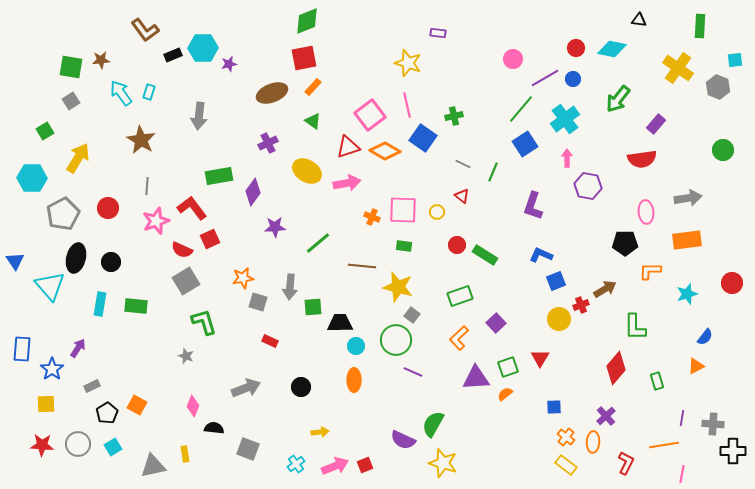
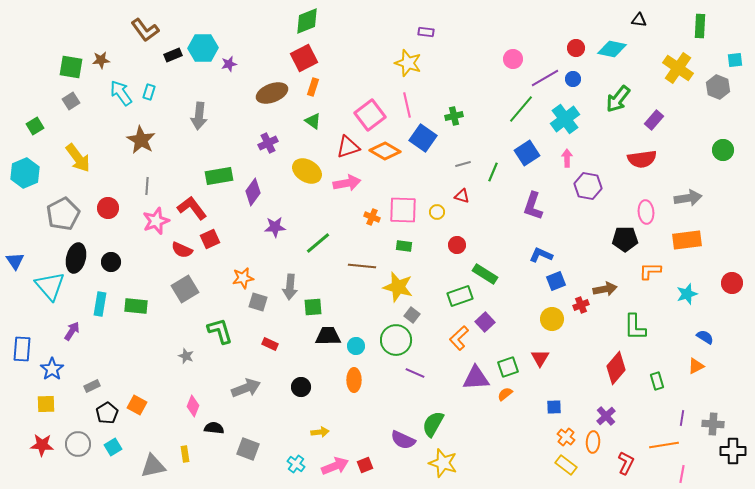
purple rectangle at (438, 33): moved 12 px left, 1 px up
red square at (304, 58): rotated 16 degrees counterclockwise
orange rectangle at (313, 87): rotated 24 degrees counterclockwise
purple rectangle at (656, 124): moved 2 px left, 4 px up
green square at (45, 131): moved 10 px left, 5 px up
blue square at (525, 144): moved 2 px right, 9 px down
yellow arrow at (78, 158): rotated 112 degrees clockwise
gray line at (463, 164): rotated 42 degrees counterclockwise
cyan hexagon at (32, 178): moved 7 px left, 5 px up; rotated 24 degrees counterclockwise
red triangle at (462, 196): rotated 21 degrees counterclockwise
black pentagon at (625, 243): moved 4 px up
green rectangle at (485, 255): moved 19 px down
gray square at (186, 281): moved 1 px left, 8 px down
brown arrow at (605, 289): rotated 20 degrees clockwise
yellow circle at (559, 319): moved 7 px left
green L-shape at (204, 322): moved 16 px right, 9 px down
black trapezoid at (340, 323): moved 12 px left, 13 px down
purple square at (496, 323): moved 11 px left, 1 px up
blue semicircle at (705, 337): rotated 96 degrees counterclockwise
red rectangle at (270, 341): moved 3 px down
purple arrow at (78, 348): moved 6 px left, 17 px up
purple line at (413, 372): moved 2 px right, 1 px down
cyan cross at (296, 464): rotated 18 degrees counterclockwise
